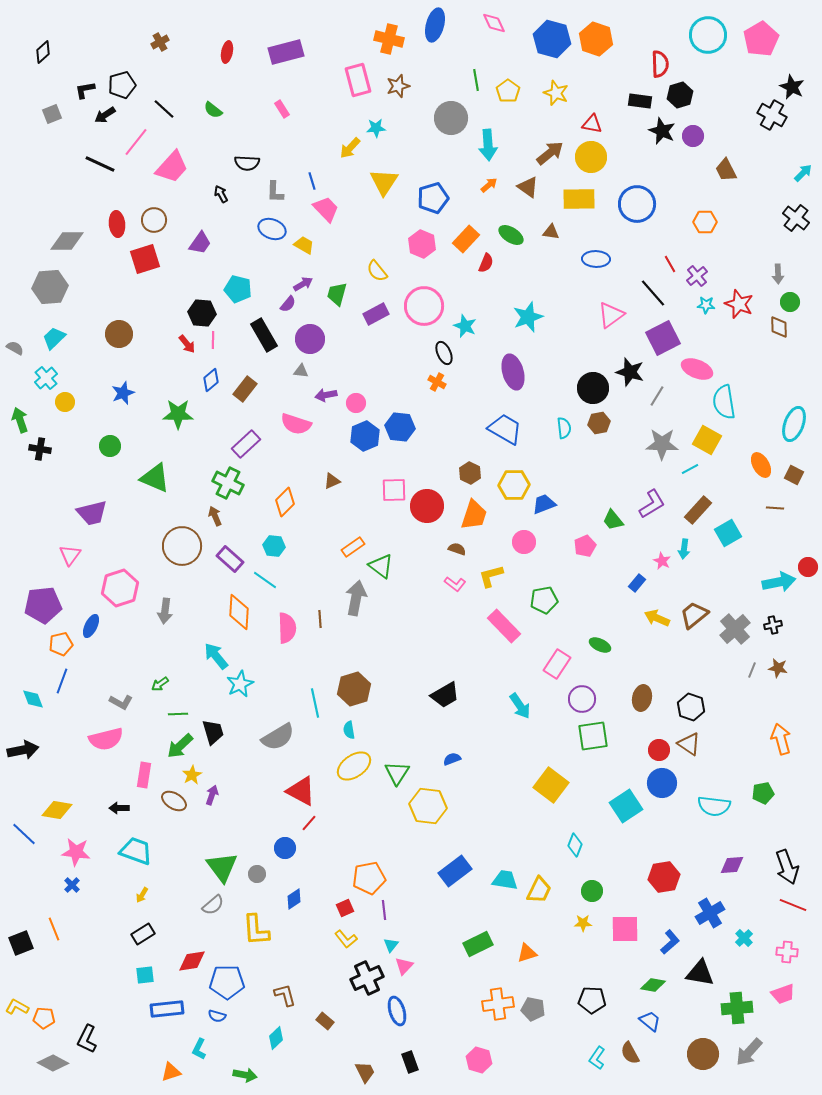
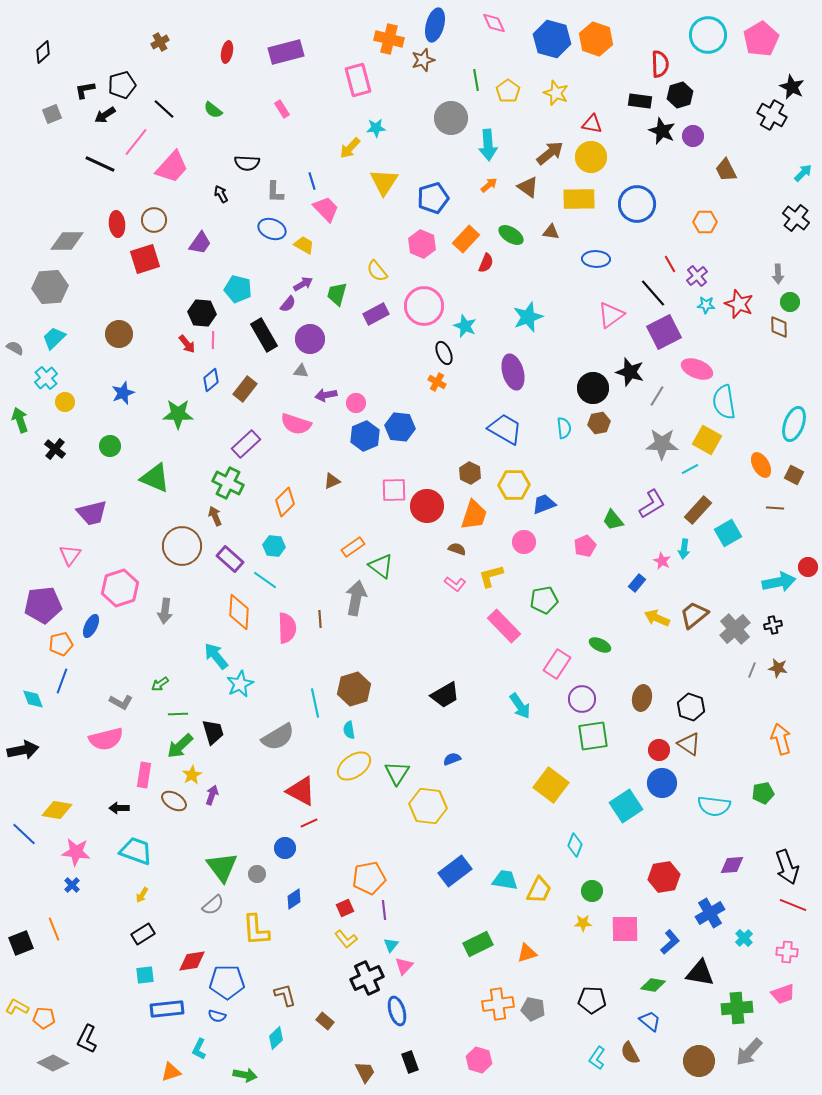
brown star at (398, 86): moved 25 px right, 26 px up
purple square at (663, 338): moved 1 px right, 6 px up
black cross at (40, 449): moved 15 px right; rotated 30 degrees clockwise
red line at (309, 823): rotated 24 degrees clockwise
brown circle at (703, 1054): moved 4 px left, 7 px down
